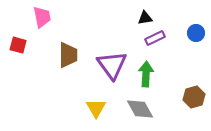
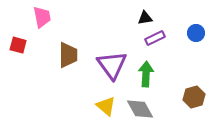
yellow triangle: moved 10 px right, 2 px up; rotated 20 degrees counterclockwise
